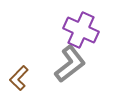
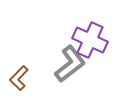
purple cross: moved 9 px right, 10 px down
